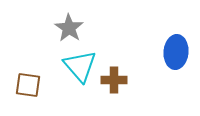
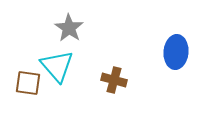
cyan triangle: moved 23 px left
brown cross: rotated 15 degrees clockwise
brown square: moved 2 px up
